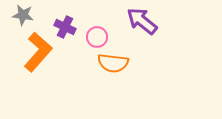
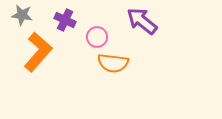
gray star: moved 1 px left
purple cross: moved 7 px up
